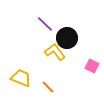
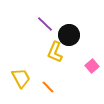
black circle: moved 2 px right, 3 px up
yellow L-shape: rotated 120 degrees counterclockwise
pink square: rotated 24 degrees clockwise
yellow trapezoid: rotated 40 degrees clockwise
